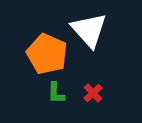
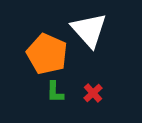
green L-shape: moved 1 px left, 1 px up
